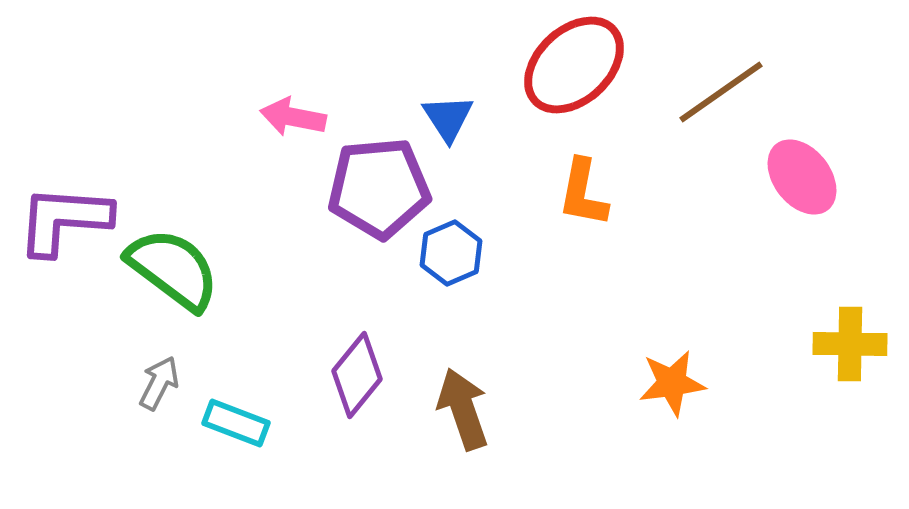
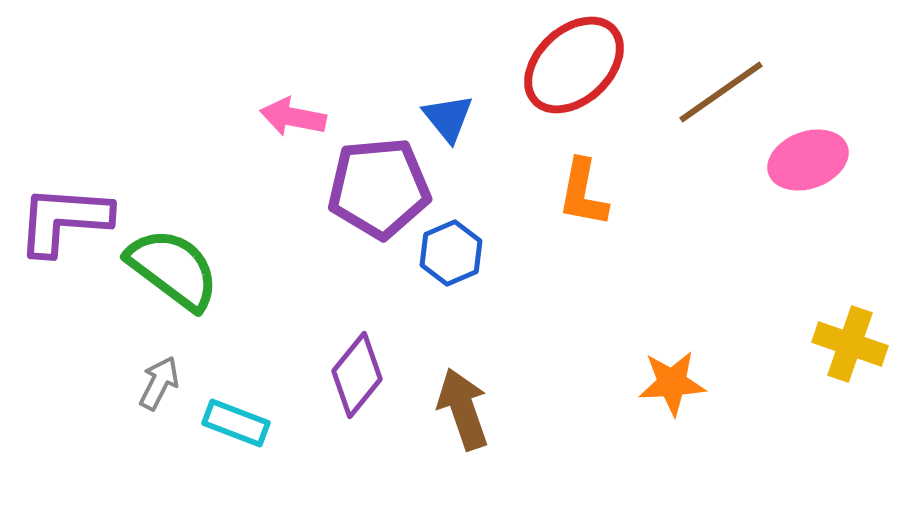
blue triangle: rotated 6 degrees counterclockwise
pink ellipse: moved 6 px right, 17 px up; rotated 72 degrees counterclockwise
yellow cross: rotated 18 degrees clockwise
orange star: rotated 4 degrees clockwise
